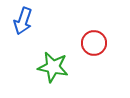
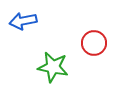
blue arrow: rotated 60 degrees clockwise
